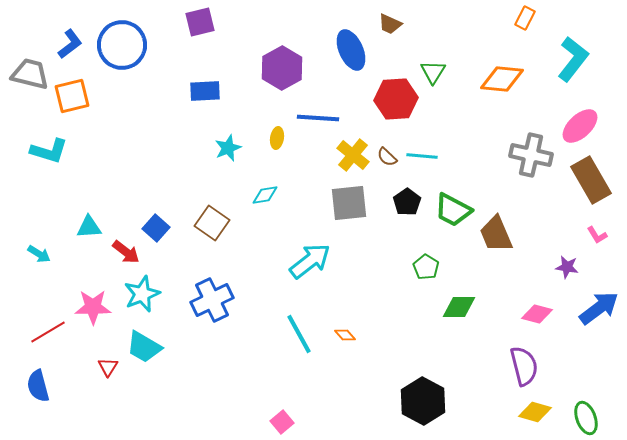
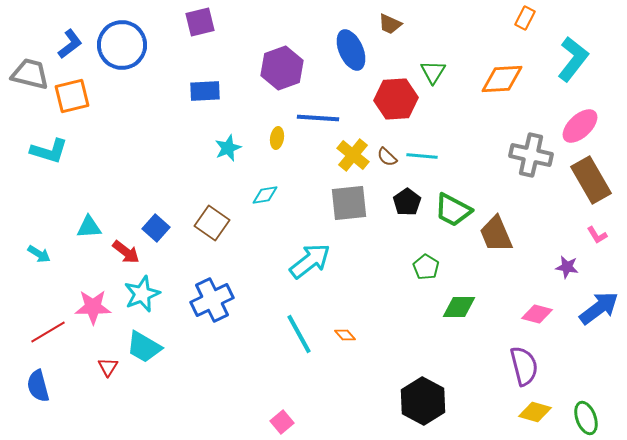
purple hexagon at (282, 68): rotated 9 degrees clockwise
orange diamond at (502, 79): rotated 9 degrees counterclockwise
